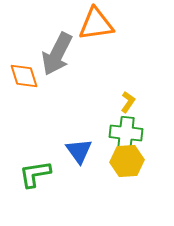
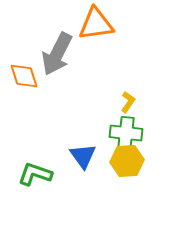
blue triangle: moved 4 px right, 5 px down
green L-shape: rotated 28 degrees clockwise
